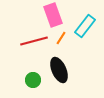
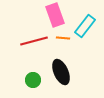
pink rectangle: moved 2 px right
orange line: moved 2 px right; rotated 64 degrees clockwise
black ellipse: moved 2 px right, 2 px down
